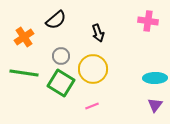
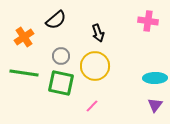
yellow circle: moved 2 px right, 3 px up
green square: rotated 20 degrees counterclockwise
pink line: rotated 24 degrees counterclockwise
